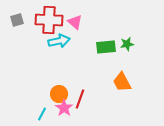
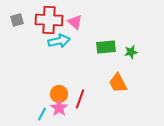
green star: moved 4 px right, 8 px down
orange trapezoid: moved 4 px left, 1 px down
pink star: moved 5 px left
